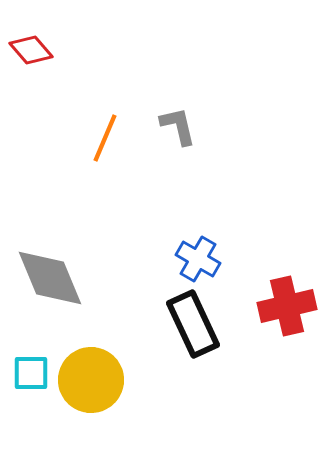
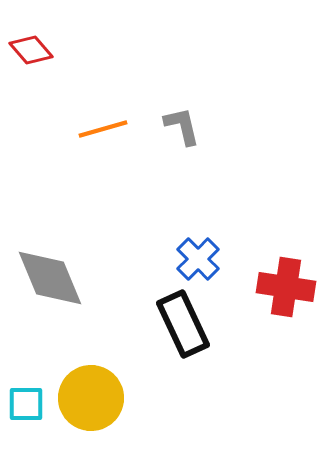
gray L-shape: moved 4 px right
orange line: moved 2 px left, 9 px up; rotated 51 degrees clockwise
blue cross: rotated 15 degrees clockwise
red cross: moved 1 px left, 19 px up; rotated 22 degrees clockwise
black rectangle: moved 10 px left
cyan square: moved 5 px left, 31 px down
yellow circle: moved 18 px down
